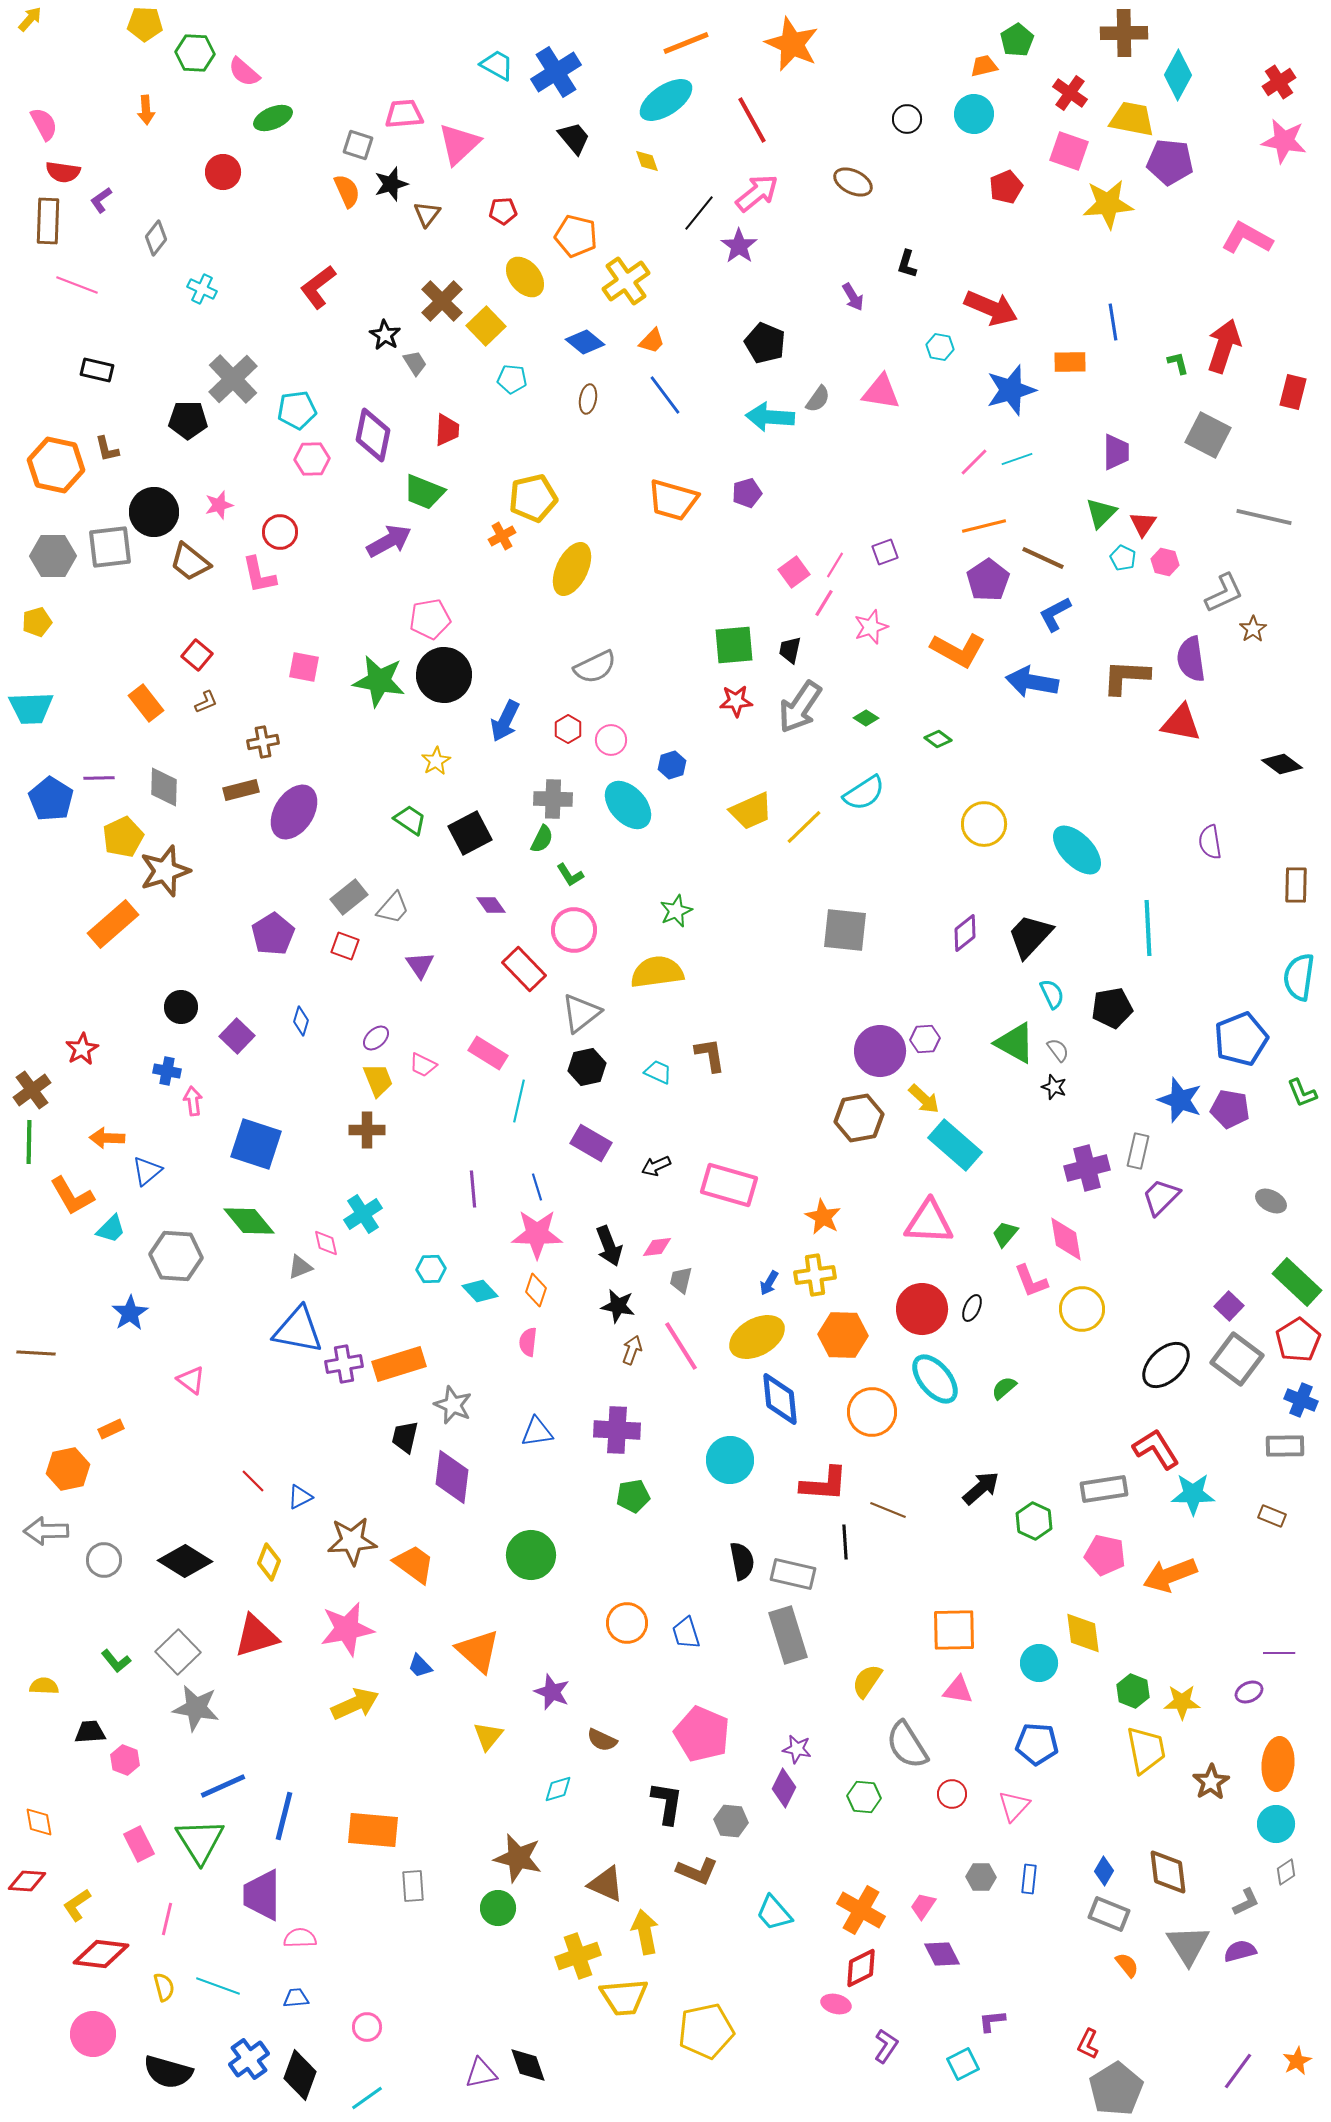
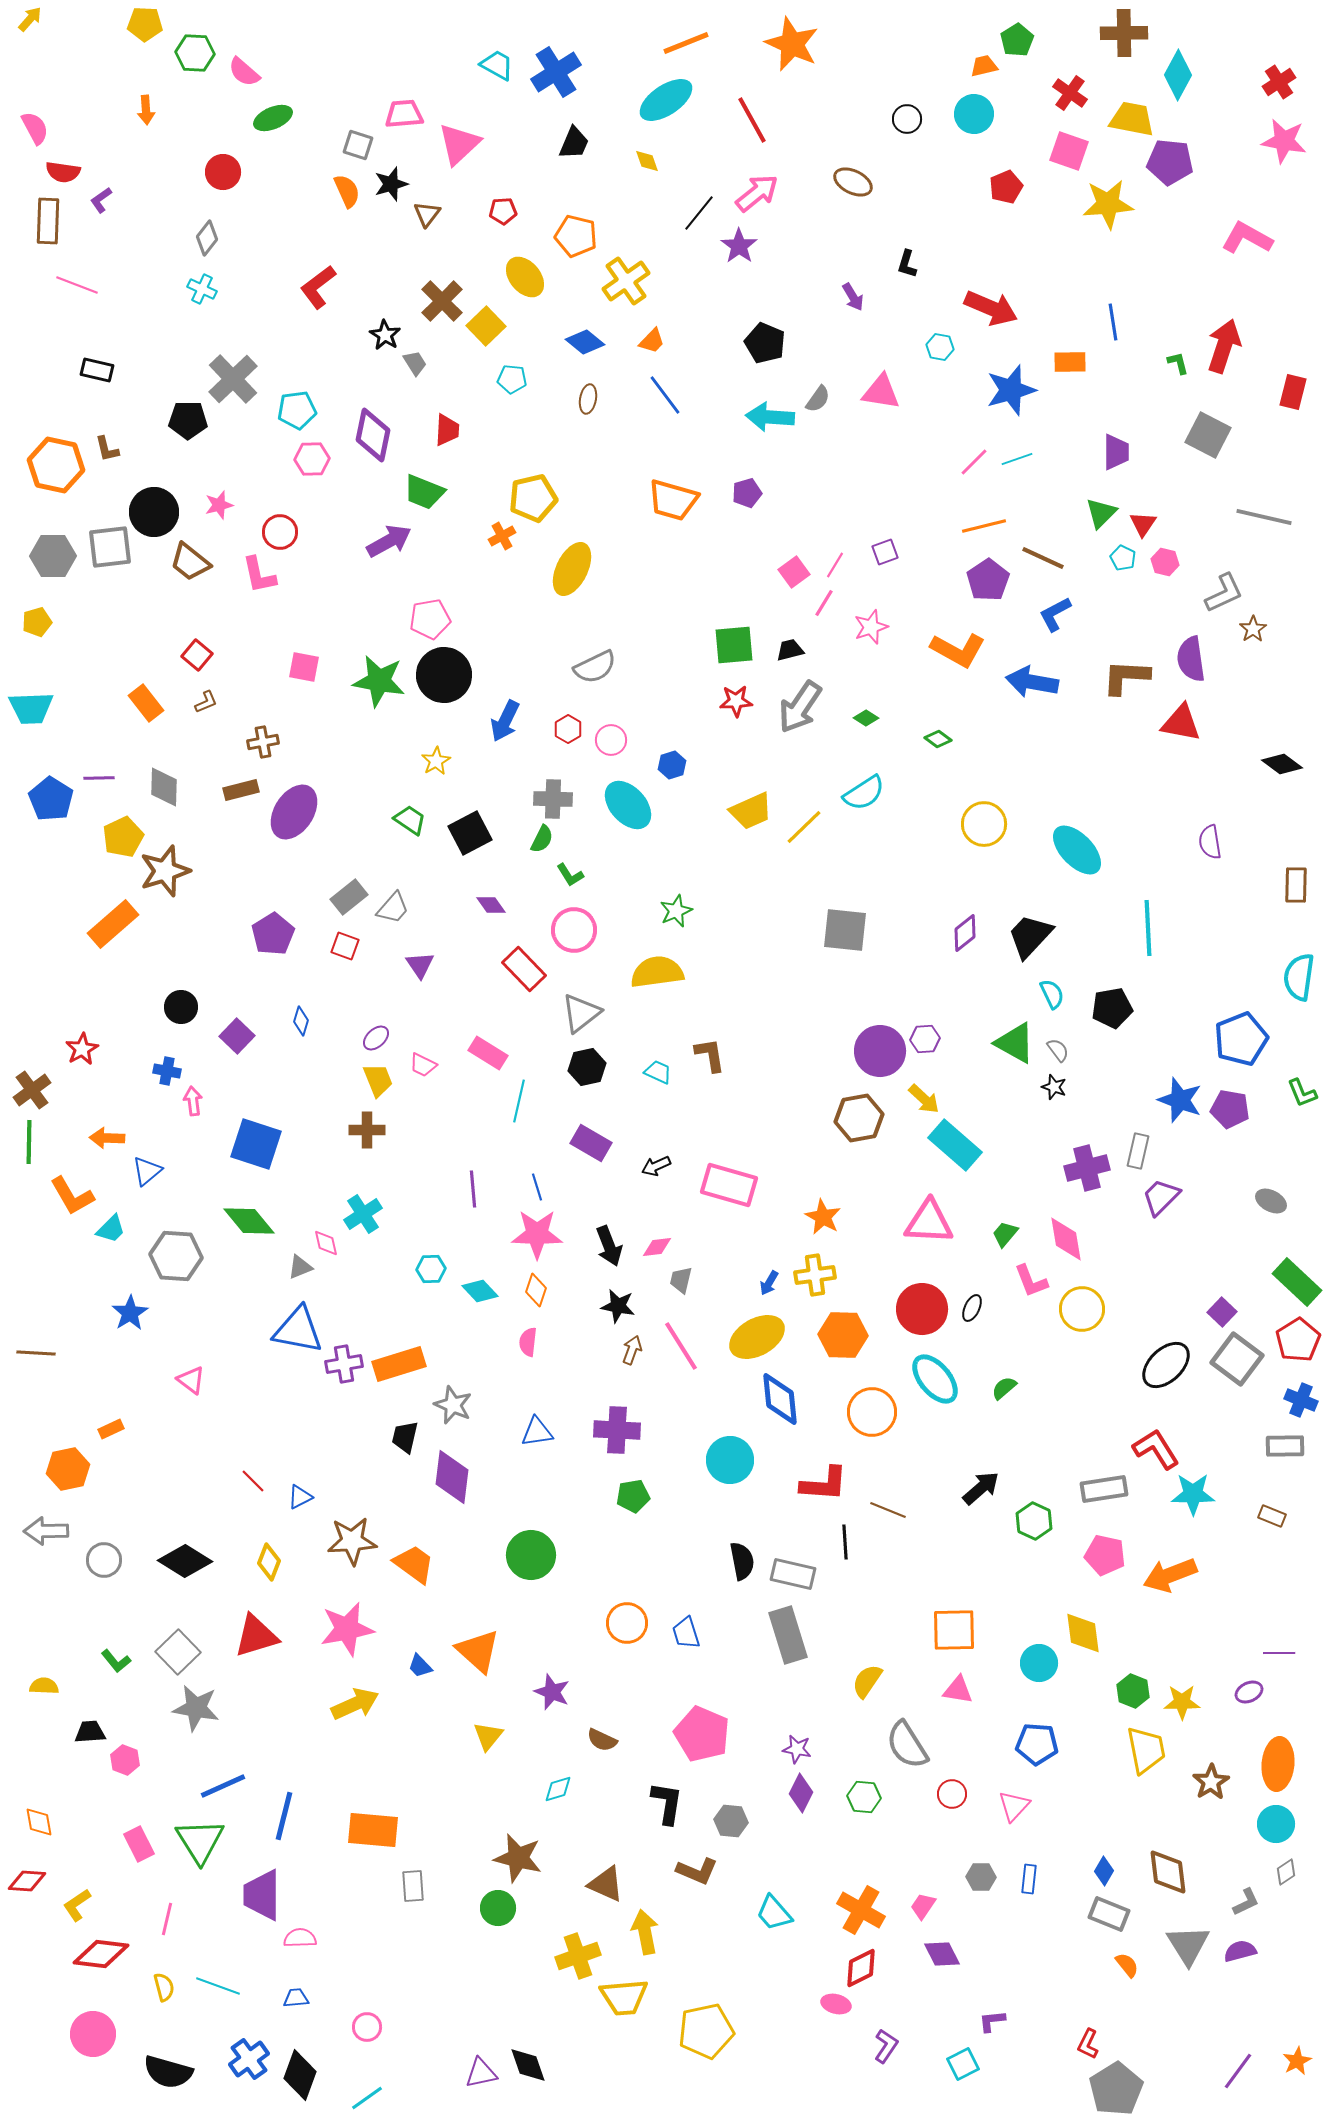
pink semicircle at (44, 124): moved 9 px left, 4 px down
black trapezoid at (574, 138): moved 5 px down; rotated 63 degrees clockwise
gray diamond at (156, 238): moved 51 px right
black trapezoid at (790, 650): rotated 64 degrees clockwise
purple square at (1229, 1306): moved 7 px left, 6 px down
purple diamond at (784, 1788): moved 17 px right, 5 px down
